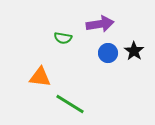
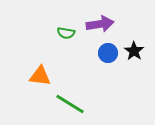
green semicircle: moved 3 px right, 5 px up
orange triangle: moved 1 px up
